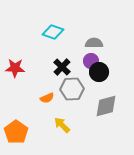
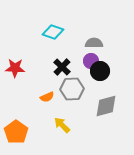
black circle: moved 1 px right, 1 px up
orange semicircle: moved 1 px up
